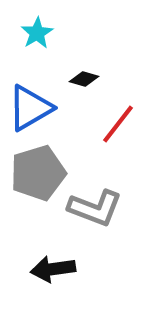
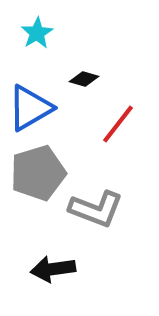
gray L-shape: moved 1 px right, 1 px down
